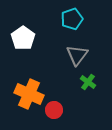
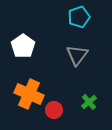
cyan pentagon: moved 7 px right, 2 px up
white pentagon: moved 8 px down
green cross: moved 1 px right, 20 px down; rotated 14 degrees clockwise
